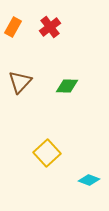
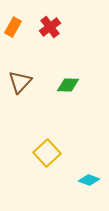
green diamond: moved 1 px right, 1 px up
